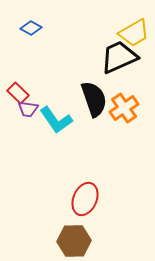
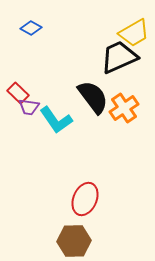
black semicircle: moved 1 px left, 2 px up; rotated 18 degrees counterclockwise
purple trapezoid: moved 1 px right, 2 px up
